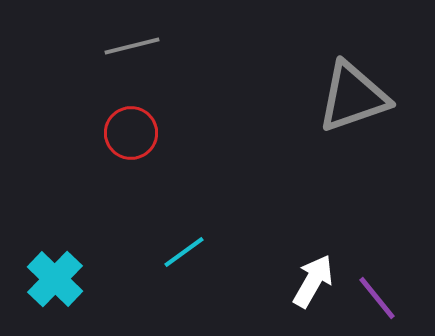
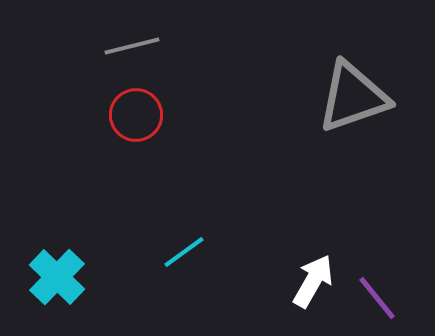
red circle: moved 5 px right, 18 px up
cyan cross: moved 2 px right, 2 px up
